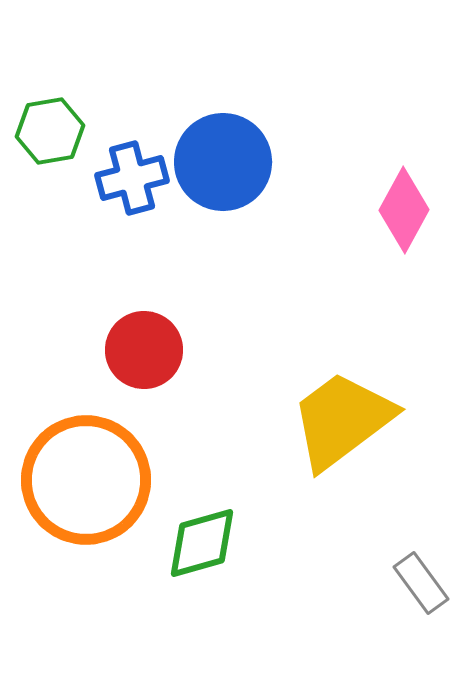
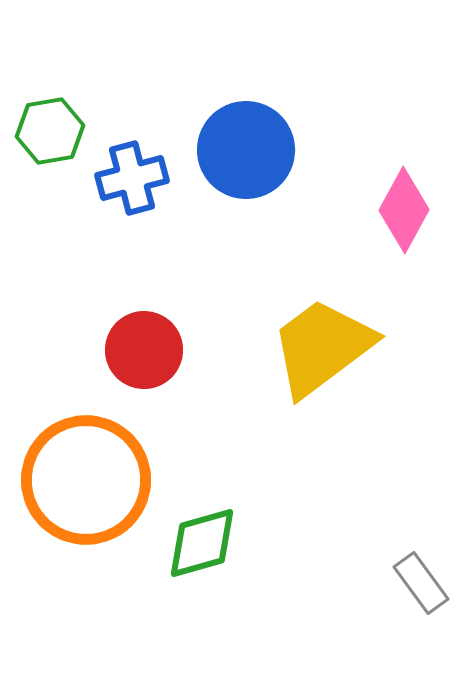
blue circle: moved 23 px right, 12 px up
yellow trapezoid: moved 20 px left, 73 px up
